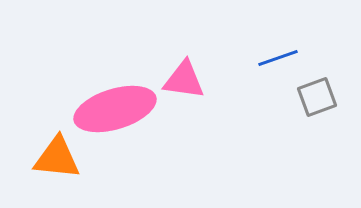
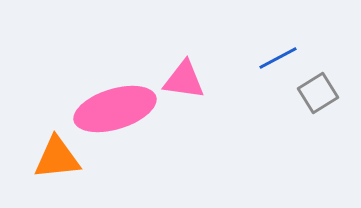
blue line: rotated 9 degrees counterclockwise
gray square: moved 1 px right, 4 px up; rotated 12 degrees counterclockwise
orange triangle: rotated 12 degrees counterclockwise
